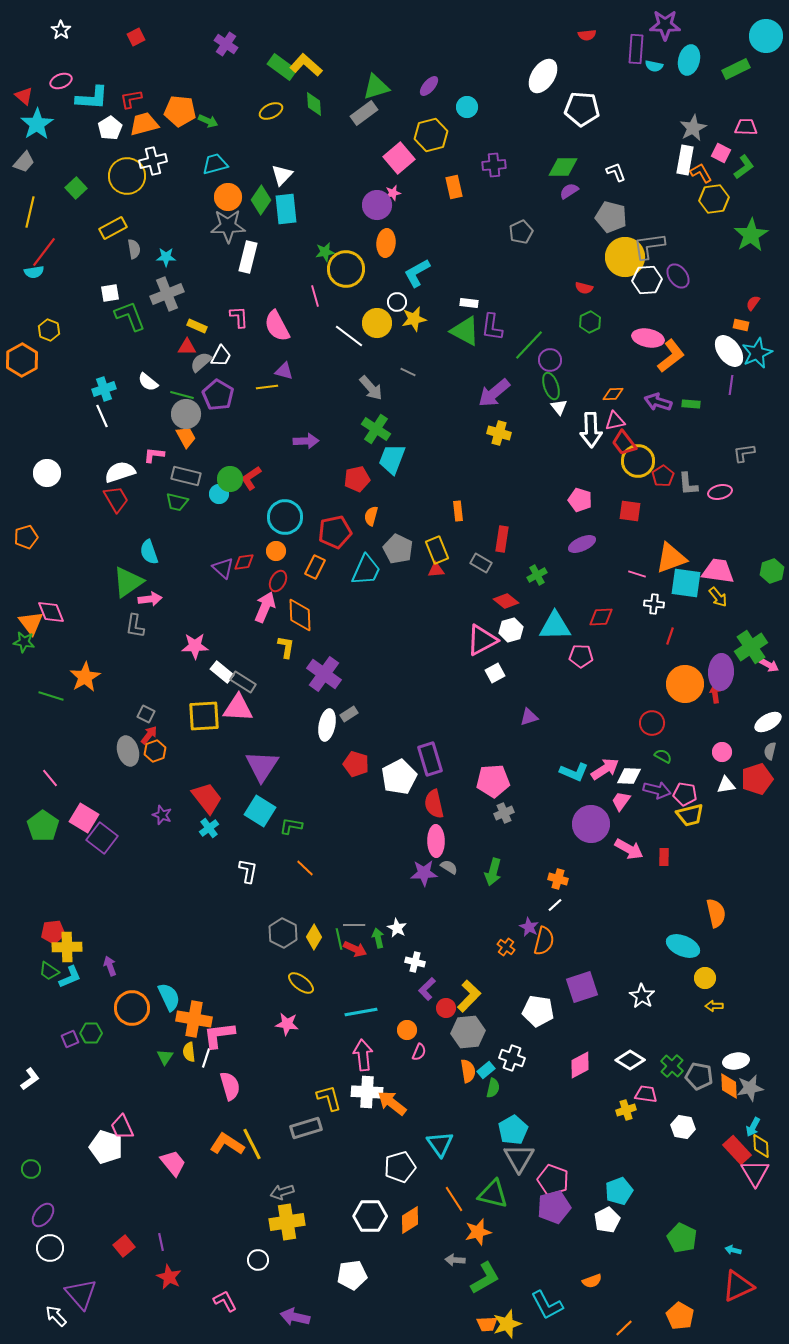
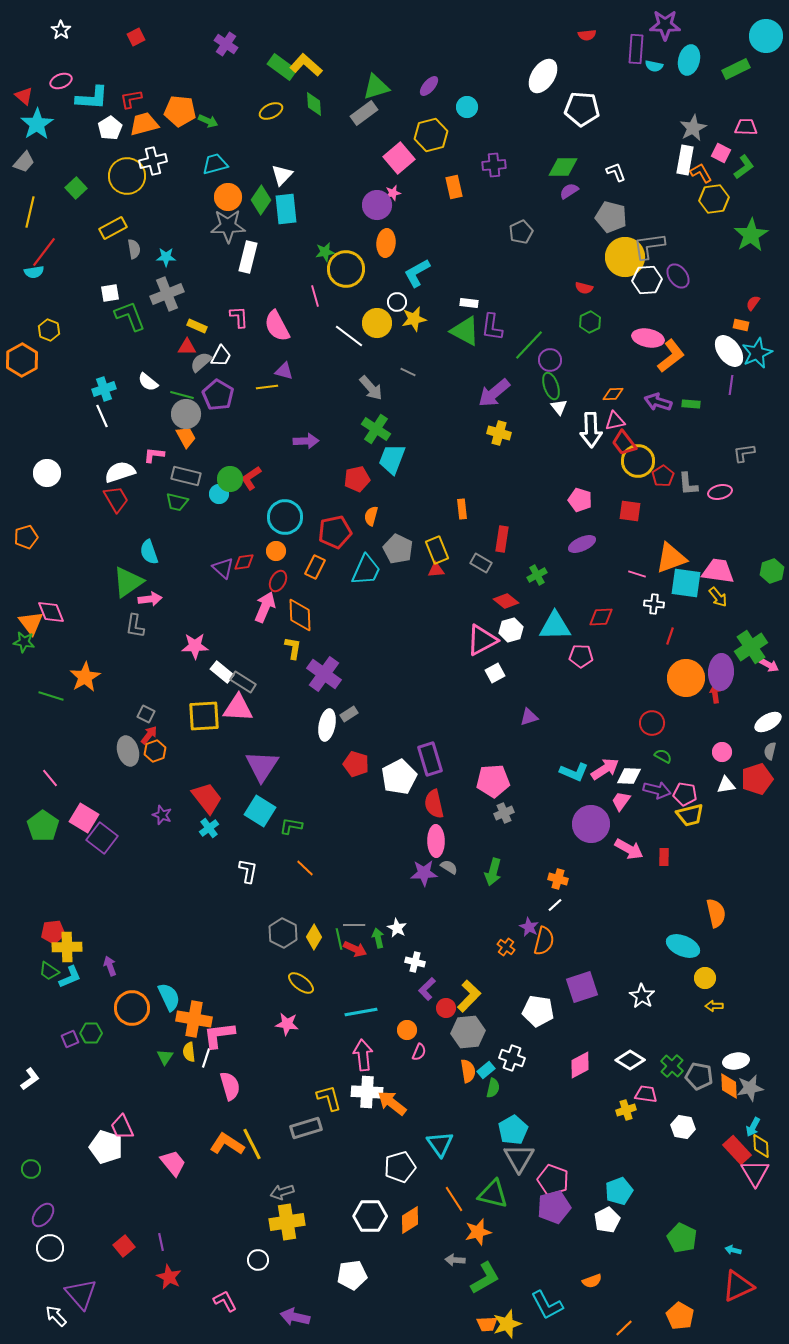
orange rectangle at (458, 511): moved 4 px right, 2 px up
yellow L-shape at (286, 647): moved 7 px right, 1 px down
orange circle at (685, 684): moved 1 px right, 6 px up
